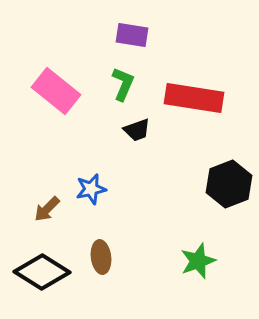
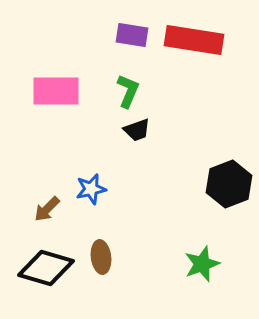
green L-shape: moved 5 px right, 7 px down
pink rectangle: rotated 39 degrees counterclockwise
red rectangle: moved 58 px up
green star: moved 4 px right, 3 px down
black diamond: moved 4 px right, 4 px up; rotated 16 degrees counterclockwise
